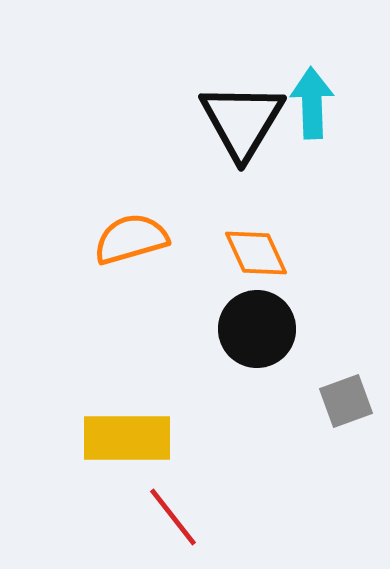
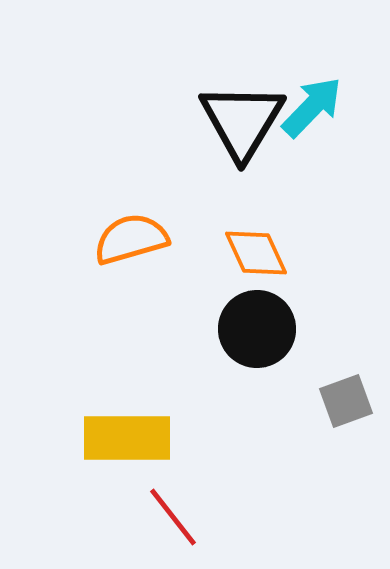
cyan arrow: moved 4 px down; rotated 46 degrees clockwise
